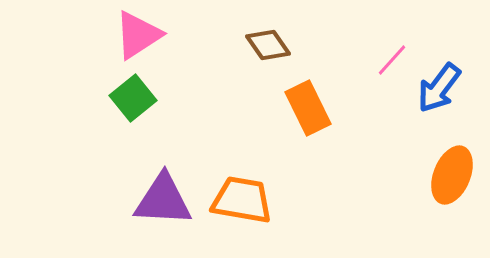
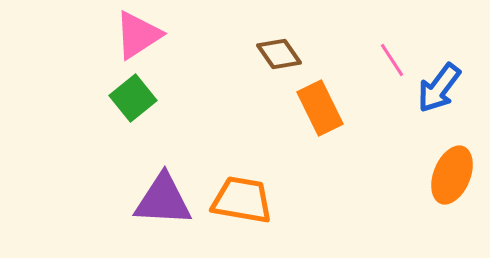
brown diamond: moved 11 px right, 9 px down
pink line: rotated 75 degrees counterclockwise
orange rectangle: moved 12 px right
